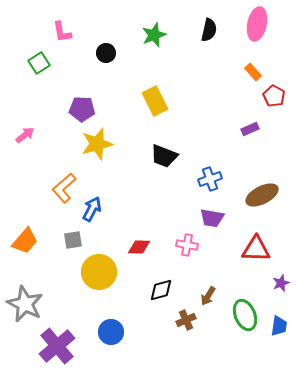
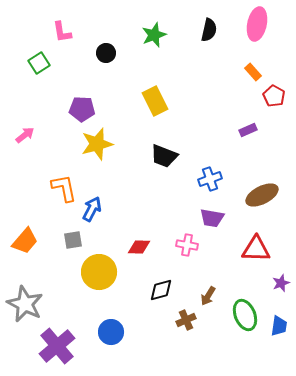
purple rectangle: moved 2 px left, 1 px down
orange L-shape: rotated 120 degrees clockwise
